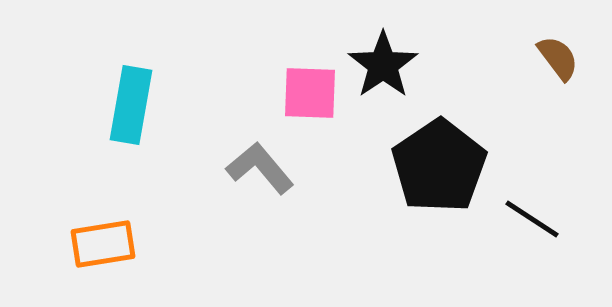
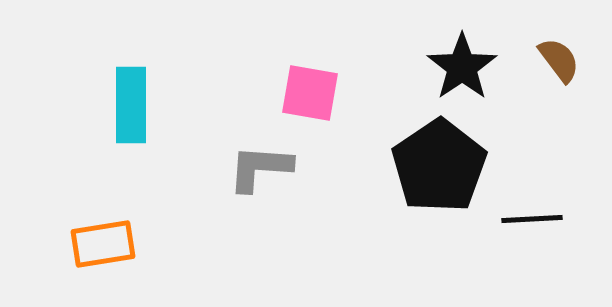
brown semicircle: moved 1 px right, 2 px down
black star: moved 79 px right, 2 px down
pink square: rotated 8 degrees clockwise
cyan rectangle: rotated 10 degrees counterclockwise
gray L-shape: rotated 46 degrees counterclockwise
black line: rotated 36 degrees counterclockwise
